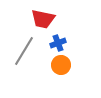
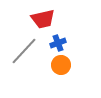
red trapezoid: rotated 25 degrees counterclockwise
gray line: rotated 12 degrees clockwise
